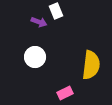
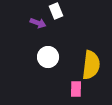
purple arrow: moved 1 px left, 1 px down
white circle: moved 13 px right
pink rectangle: moved 11 px right, 4 px up; rotated 63 degrees counterclockwise
